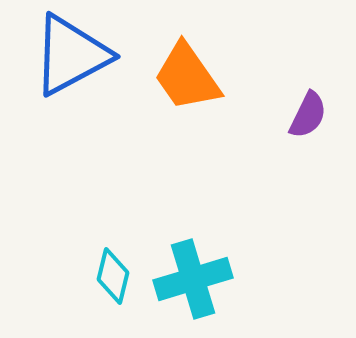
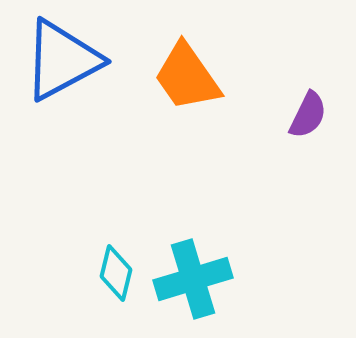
blue triangle: moved 9 px left, 5 px down
cyan diamond: moved 3 px right, 3 px up
